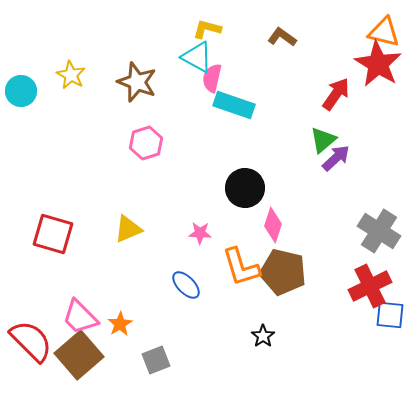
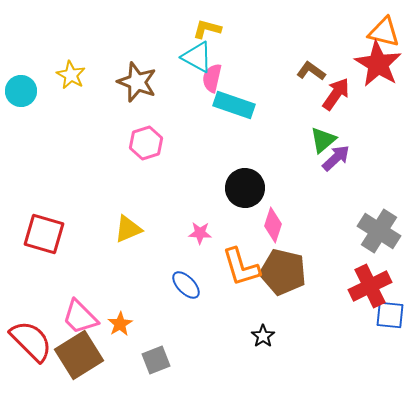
brown L-shape: moved 29 px right, 34 px down
red square: moved 9 px left
brown square: rotated 9 degrees clockwise
